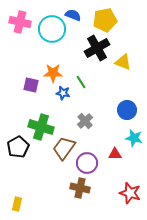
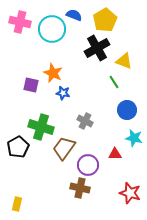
blue semicircle: moved 1 px right
yellow pentagon: rotated 20 degrees counterclockwise
yellow triangle: moved 1 px right, 1 px up
orange star: rotated 24 degrees clockwise
green line: moved 33 px right
gray cross: rotated 21 degrees counterclockwise
purple circle: moved 1 px right, 2 px down
